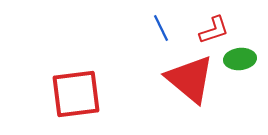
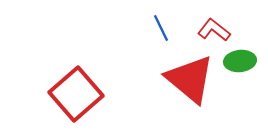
red L-shape: rotated 124 degrees counterclockwise
green ellipse: moved 2 px down
red square: rotated 34 degrees counterclockwise
